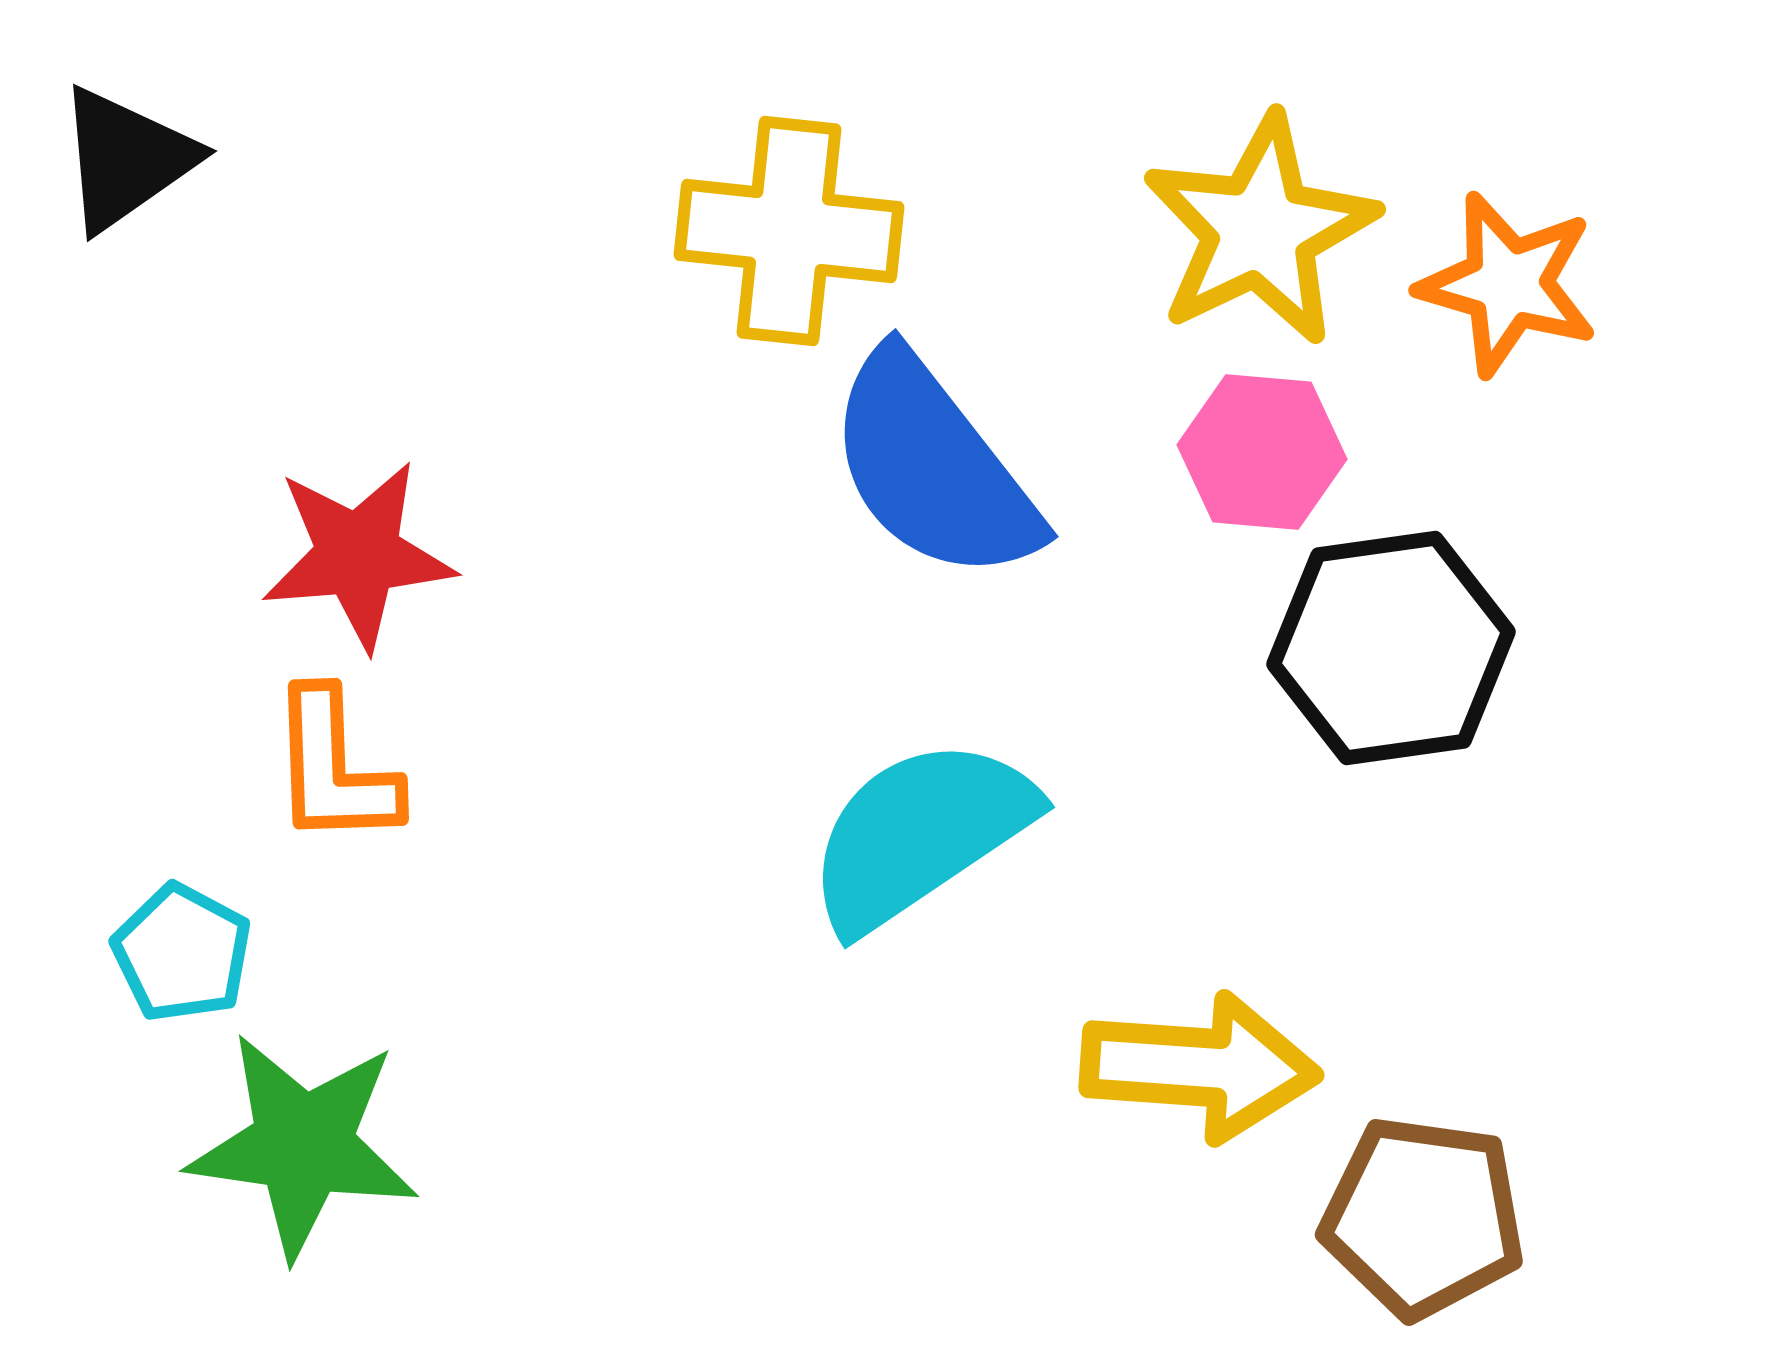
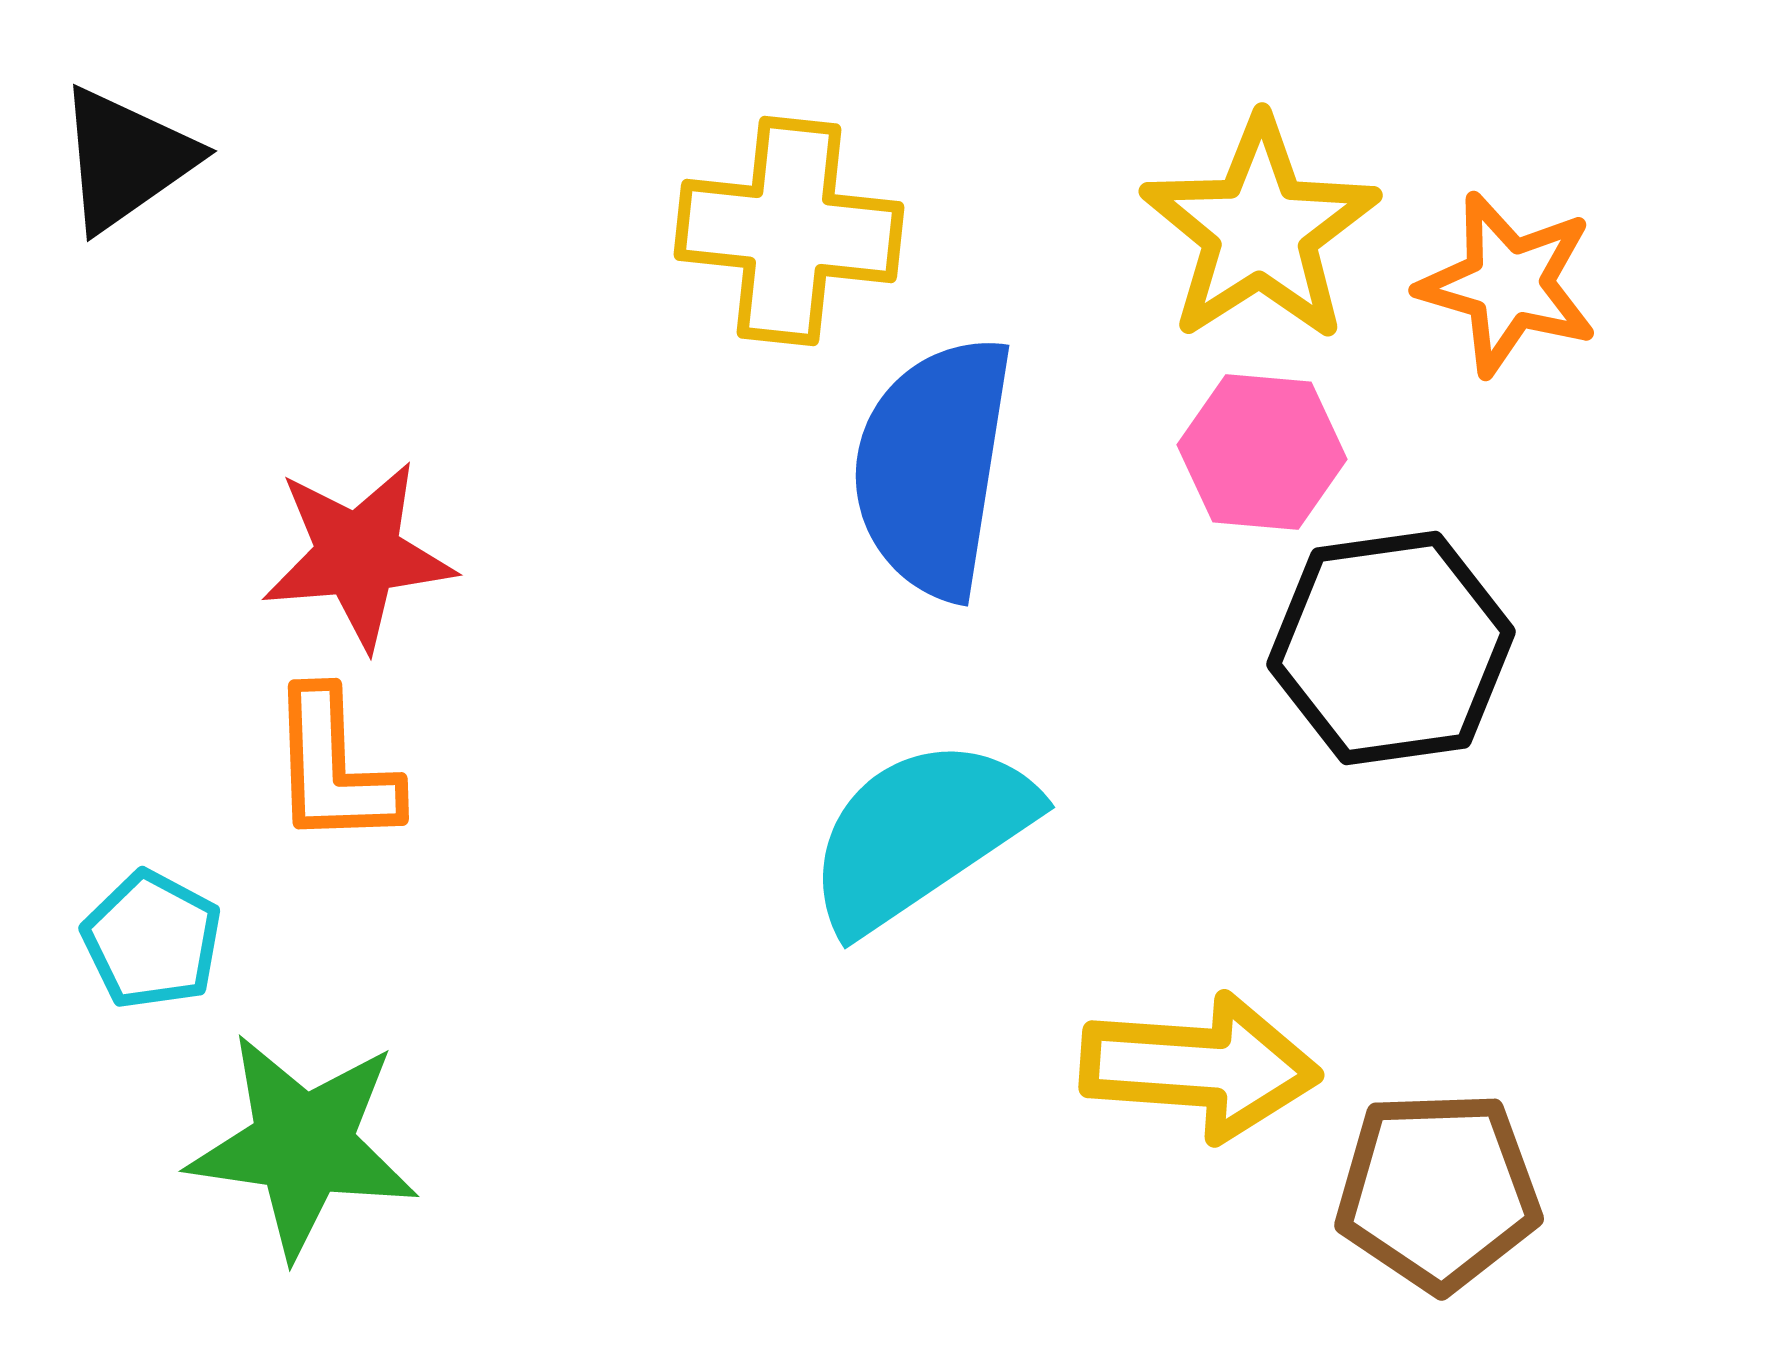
yellow star: rotated 7 degrees counterclockwise
blue semicircle: rotated 47 degrees clockwise
cyan pentagon: moved 30 px left, 13 px up
brown pentagon: moved 15 px right, 26 px up; rotated 10 degrees counterclockwise
